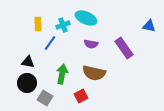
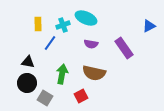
blue triangle: rotated 40 degrees counterclockwise
